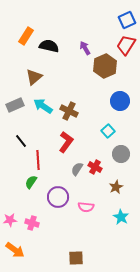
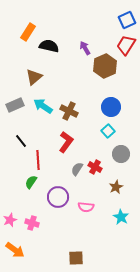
orange rectangle: moved 2 px right, 4 px up
blue circle: moved 9 px left, 6 px down
pink star: rotated 16 degrees counterclockwise
